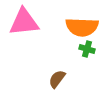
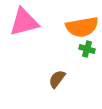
pink triangle: rotated 8 degrees counterclockwise
orange semicircle: rotated 12 degrees counterclockwise
